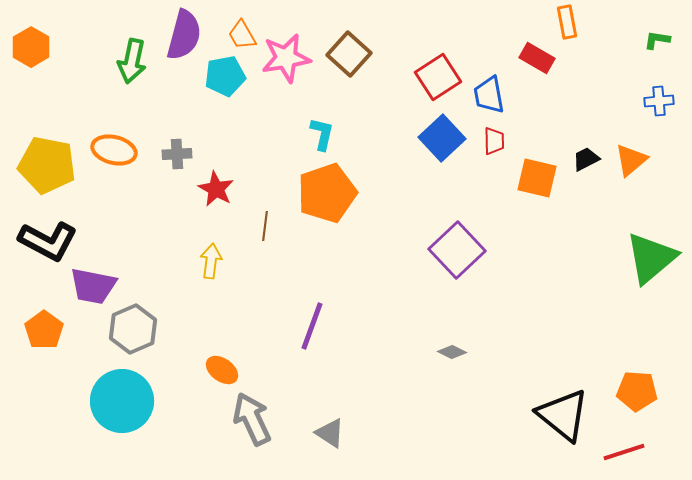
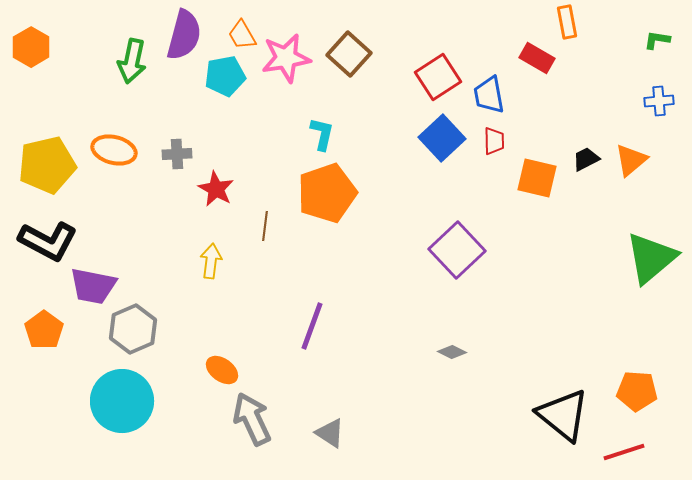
yellow pentagon at (47, 165): rotated 24 degrees counterclockwise
